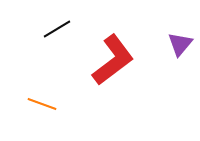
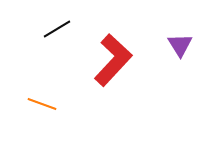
purple triangle: moved 1 px down; rotated 12 degrees counterclockwise
red L-shape: rotated 10 degrees counterclockwise
